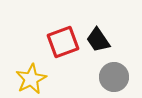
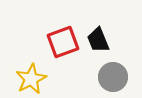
black trapezoid: rotated 12 degrees clockwise
gray circle: moved 1 px left
